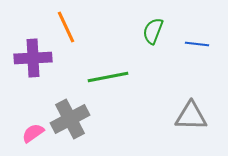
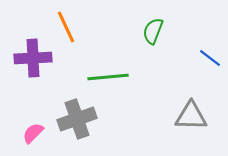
blue line: moved 13 px right, 14 px down; rotated 30 degrees clockwise
green line: rotated 6 degrees clockwise
gray cross: moved 7 px right; rotated 9 degrees clockwise
pink semicircle: rotated 10 degrees counterclockwise
